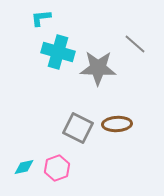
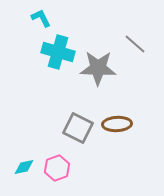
cyan L-shape: rotated 70 degrees clockwise
